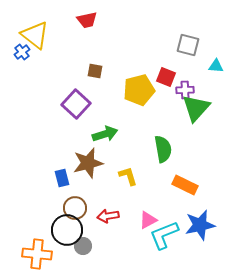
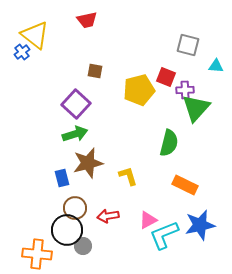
green arrow: moved 30 px left
green semicircle: moved 6 px right, 6 px up; rotated 24 degrees clockwise
